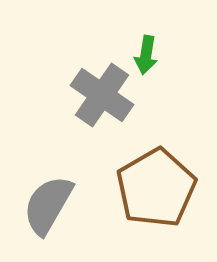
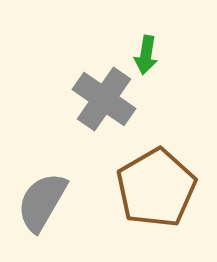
gray cross: moved 2 px right, 4 px down
gray semicircle: moved 6 px left, 3 px up
